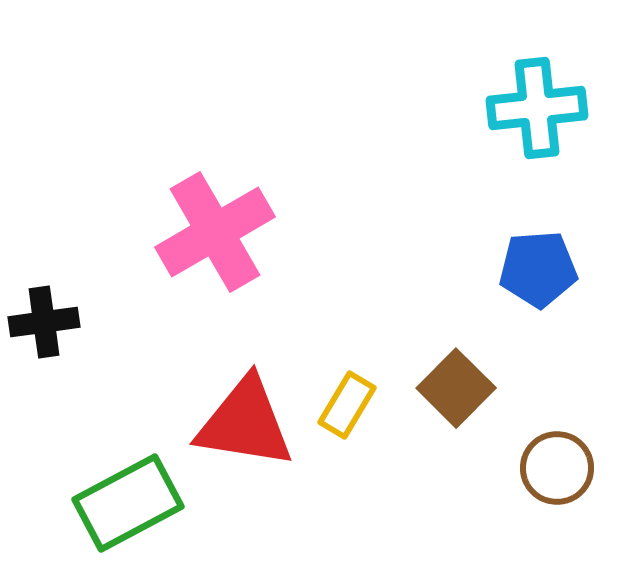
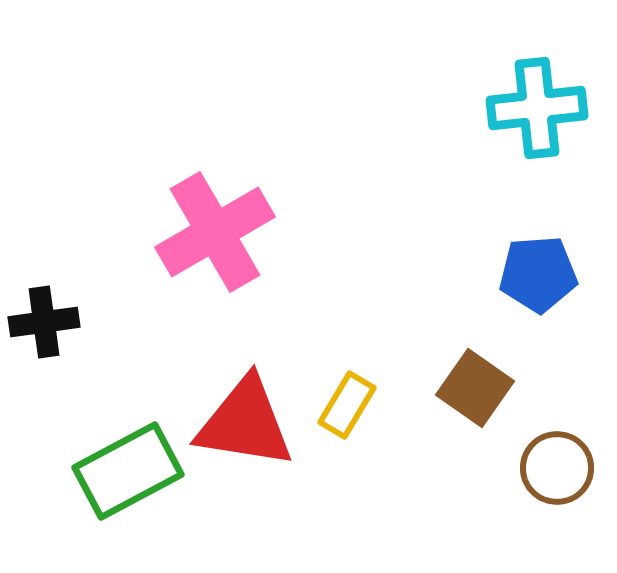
blue pentagon: moved 5 px down
brown square: moved 19 px right; rotated 10 degrees counterclockwise
green rectangle: moved 32 px up
